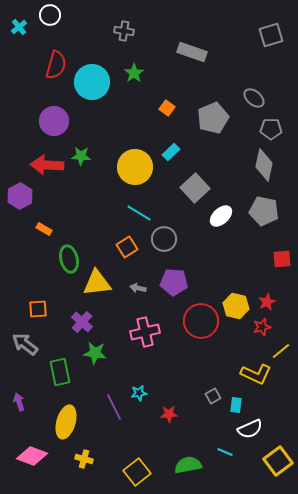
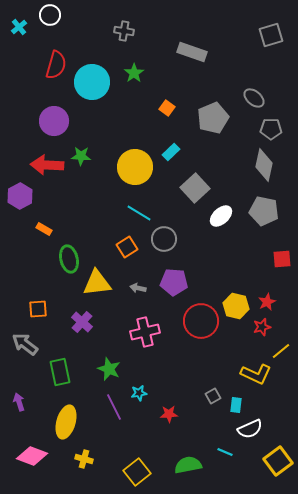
green star at (95, 353): moved 14 px right, 16 px down; rotated 15 degrees clockwise
